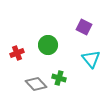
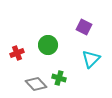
cyan triangle: rotated 24 degrees clockwise
